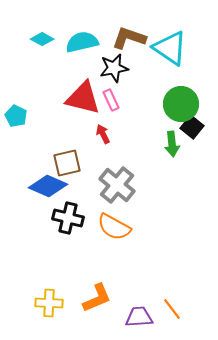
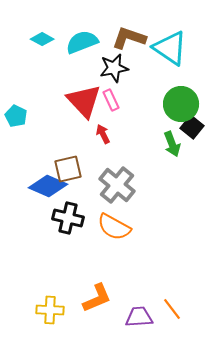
cyan semicircle: rotated 8 degrees counterclockwise
red triangle: moved 1 px right, 3 px down; rotated 33 degrees clockwise
green arrow: rotated 15 degrees counterclockwise
brown square: moved 1 px right, 6 px down
yellow cross: moved 1 px right, 7 px down
